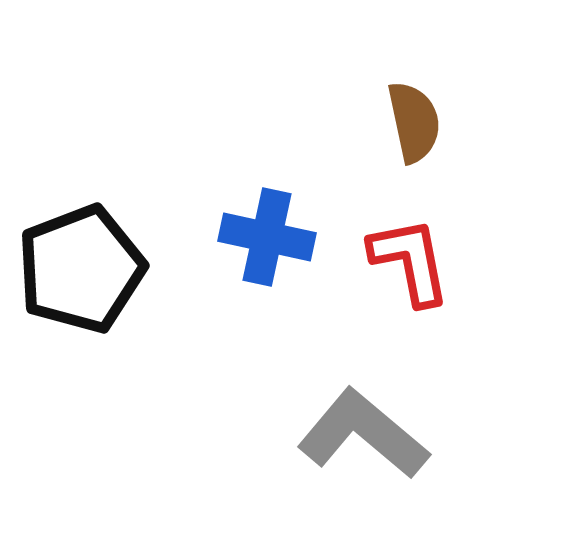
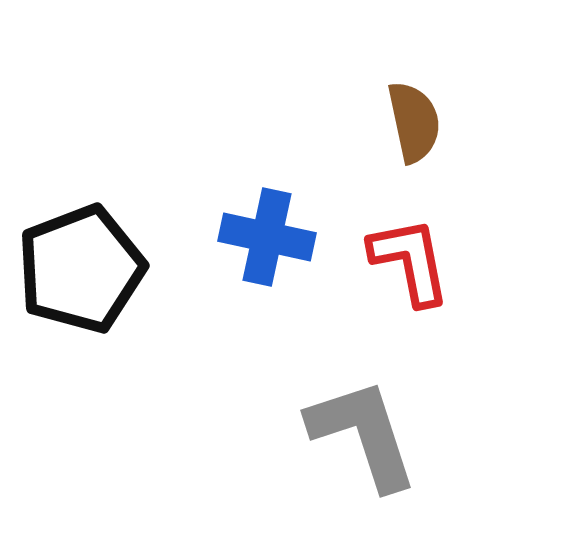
gray L-shape: rotated 32 degrees clockwise
